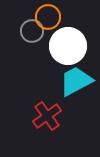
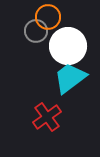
gray circle: moved 4 px right
cyan trapezoid: moved 6 px left, 3 px up; rotated 9 degrees counterclockwise
red cross: moved 1 px down
